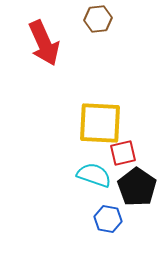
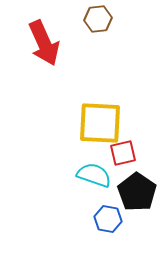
black pentagon: moved 5 px down
